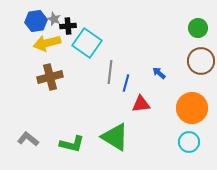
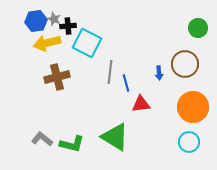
cyan square: rotated 8 degrees counterclockwise
brown circle: moved 16 px left, 3 px down
blue arrow: rotated 136 degrees counterclockwise
brown cross: moved 7 px right
blue line: rotated 30 degrees counterclockwise
orange circle: moved 1 px right, 1 px up
gray L-shape: moved 14 px right
